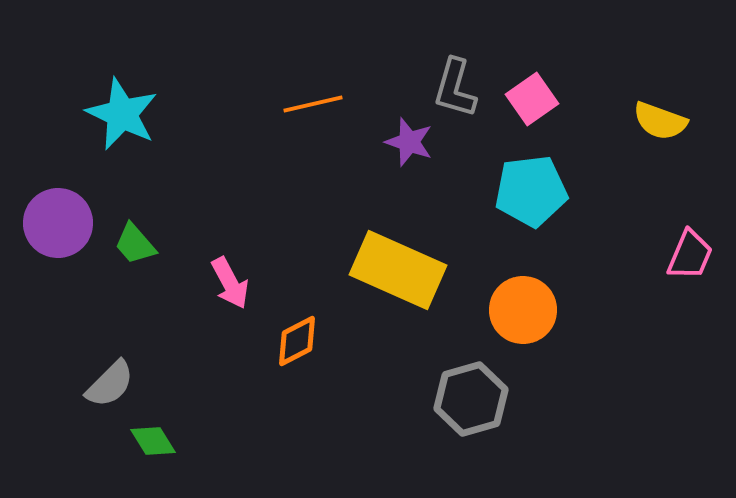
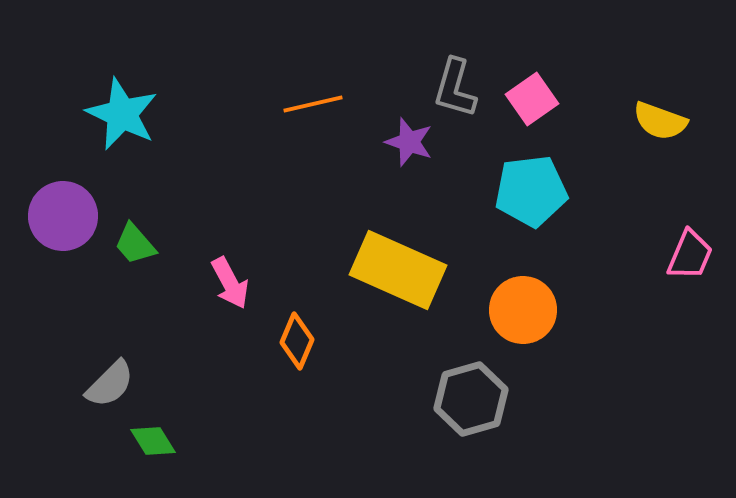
purple circle: moved 5 px right, 7 px up
orange diamond: rotated 40 degrees counterclockwise
